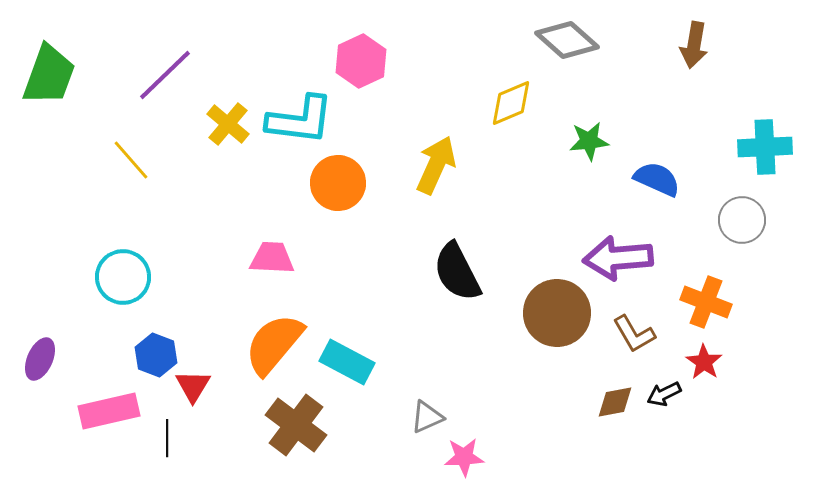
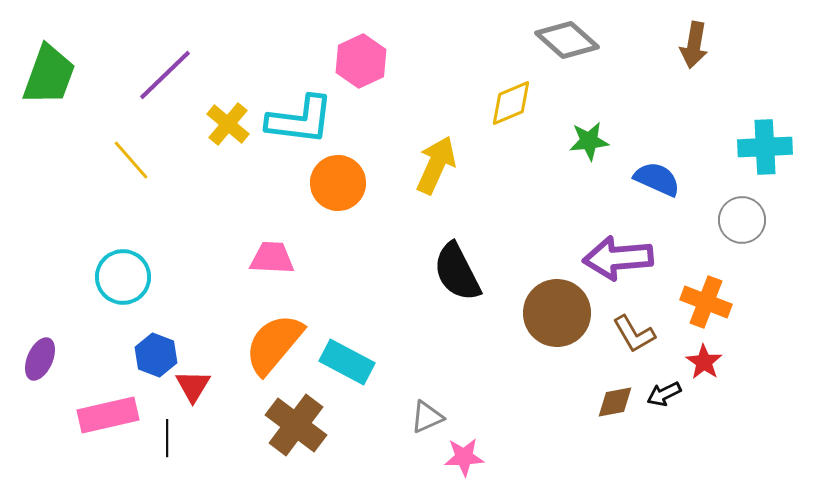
pink rectangle: moved 1 px left, 4 px down
